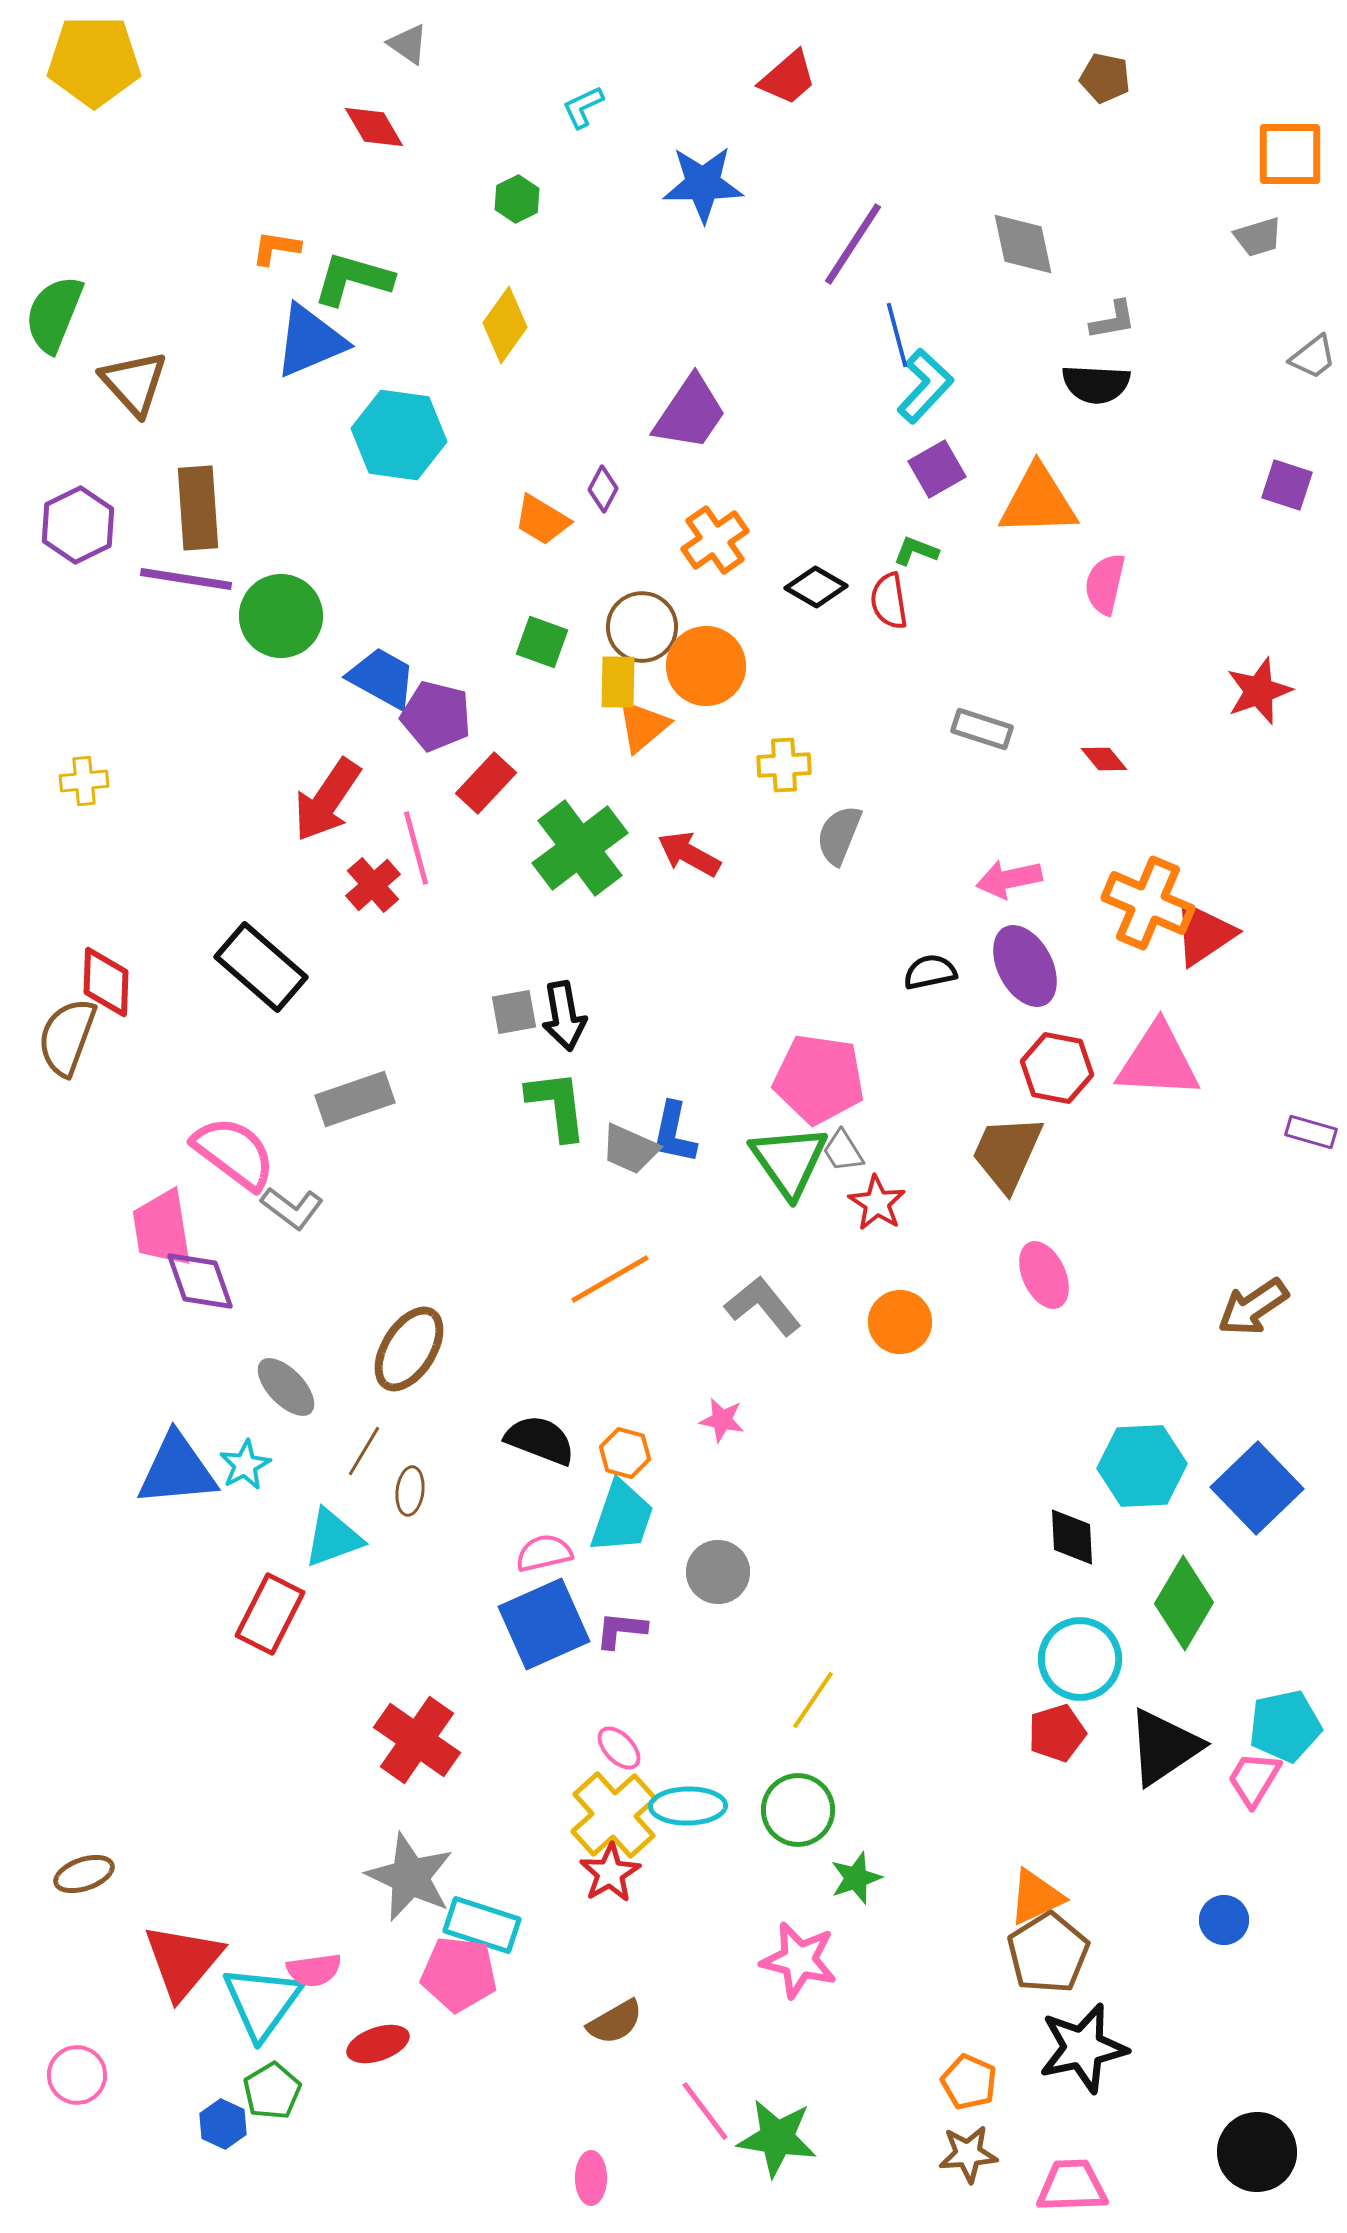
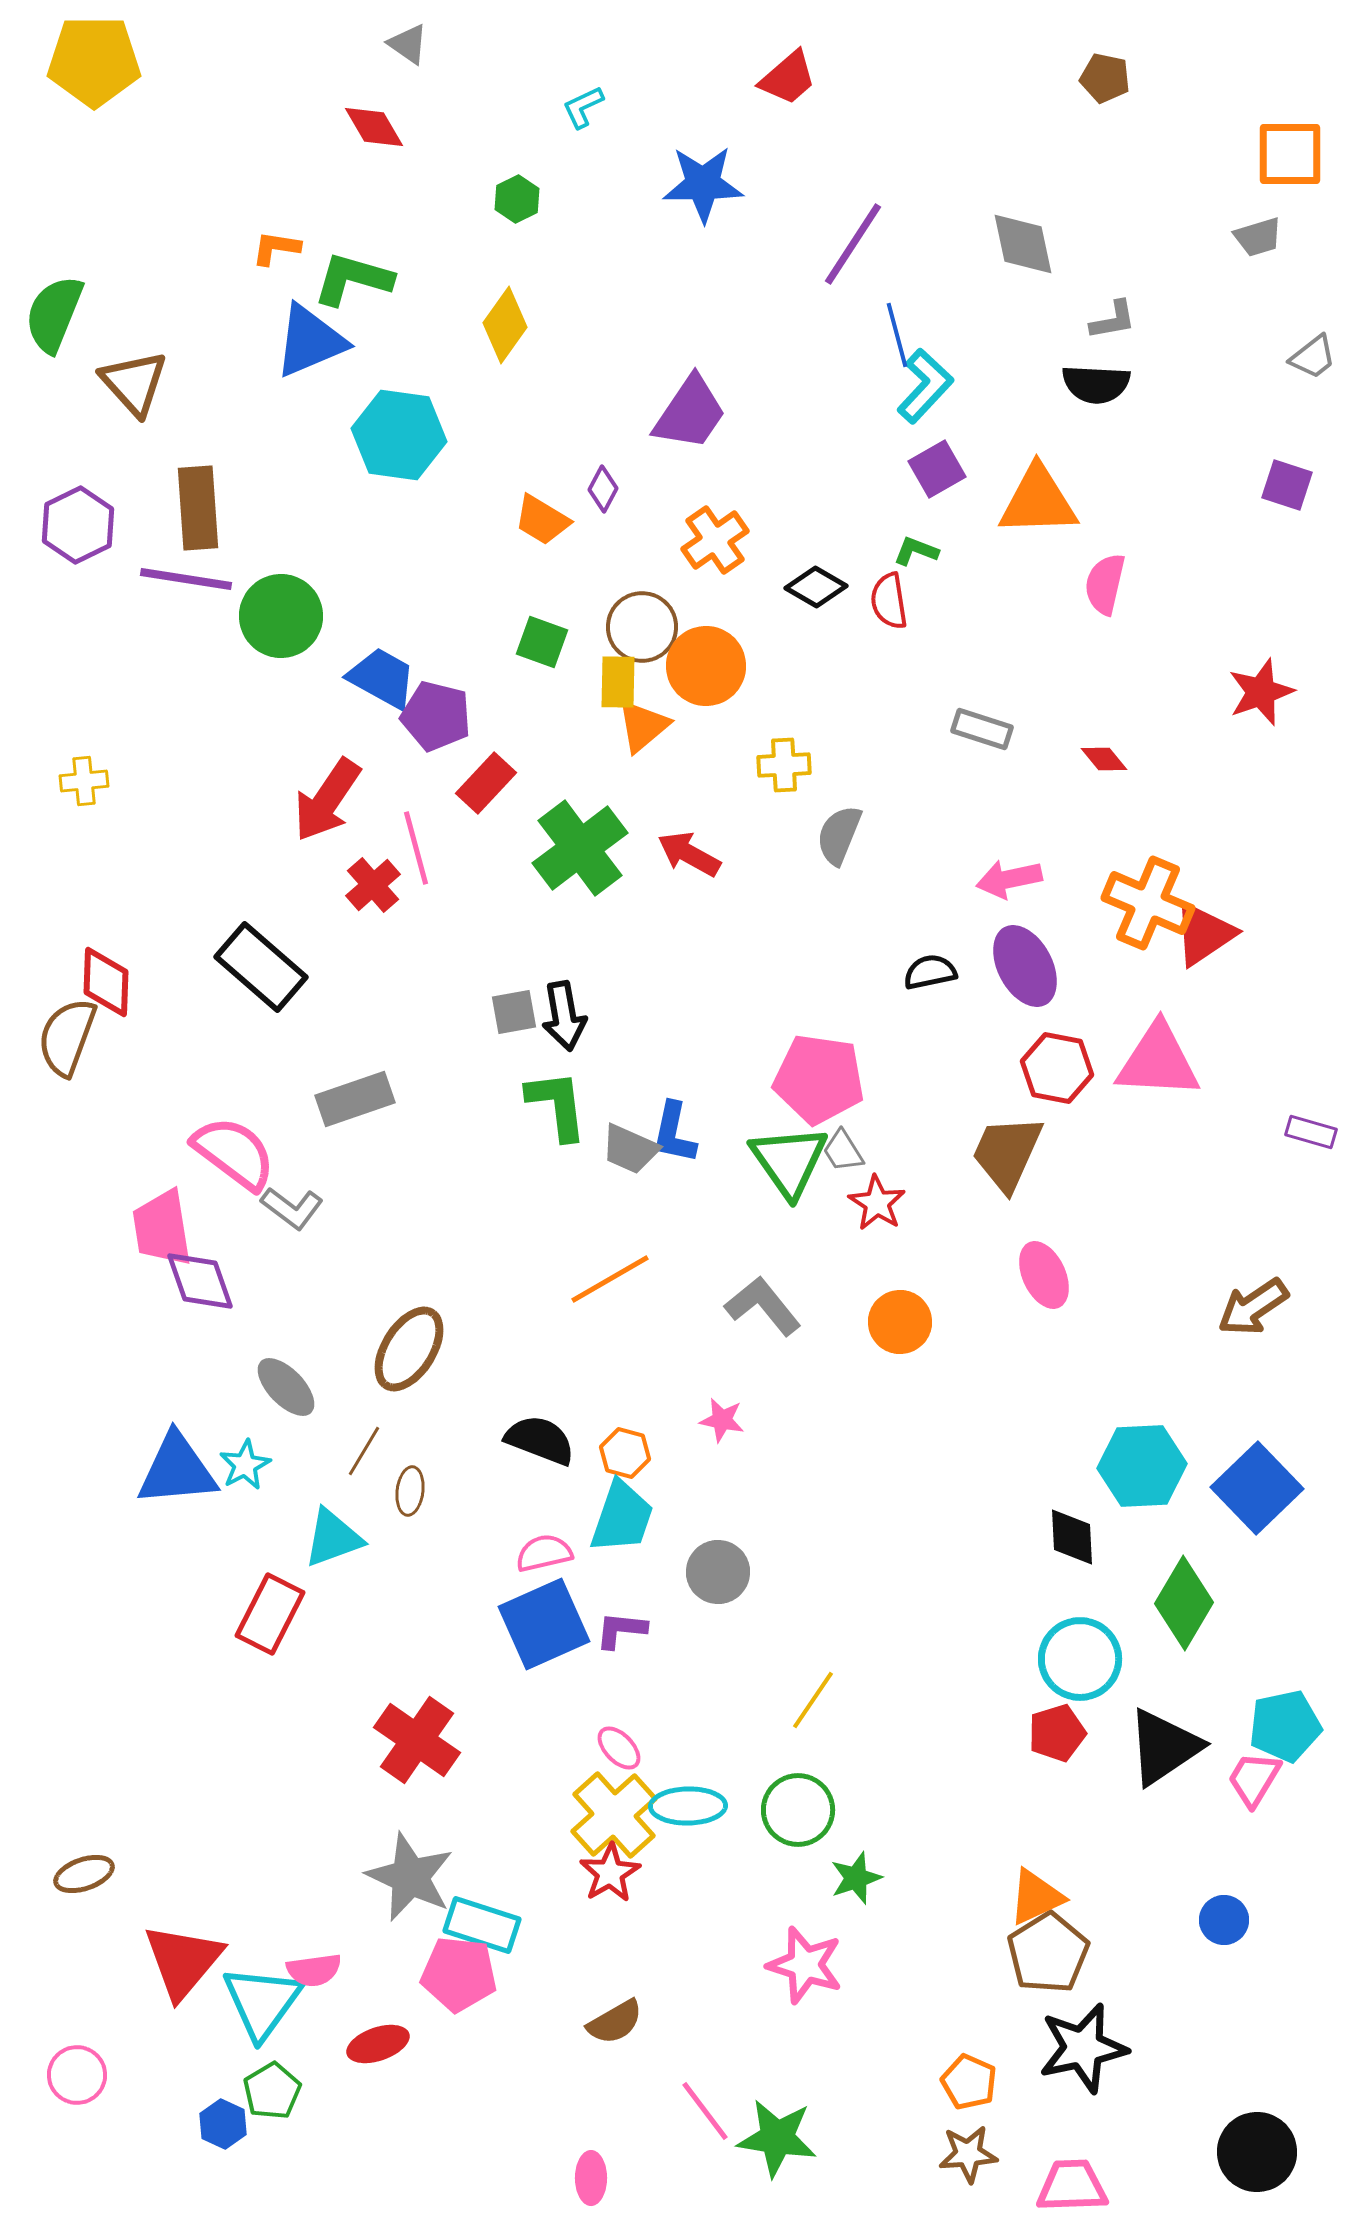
red star at (1259, 691): moved 2 px right, 1 px down
pink star at (799, 1960): moved 6 px right, 5 px down; rotated 4 degrees clockwise
